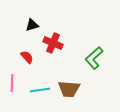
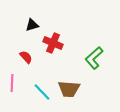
red semicircle: moved 1 px left
cyan line: moved 2 px right, 2 px down; rotated 54 degrees clockwise
